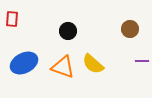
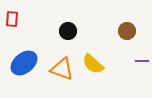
brown circle: moved 3 px left, 2 px down
blue ellipse: rotated 12 degrees counterclockwise
orange triangle: moved 1 px left, 2 px down
